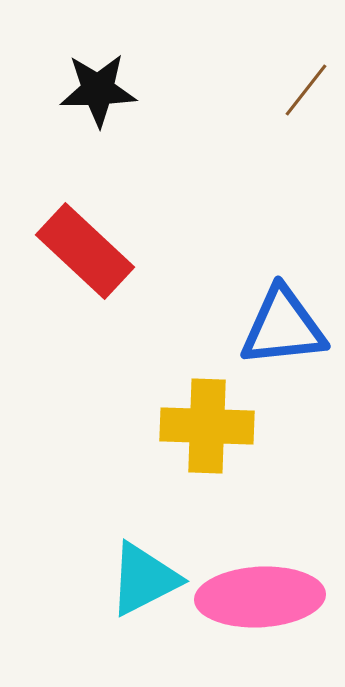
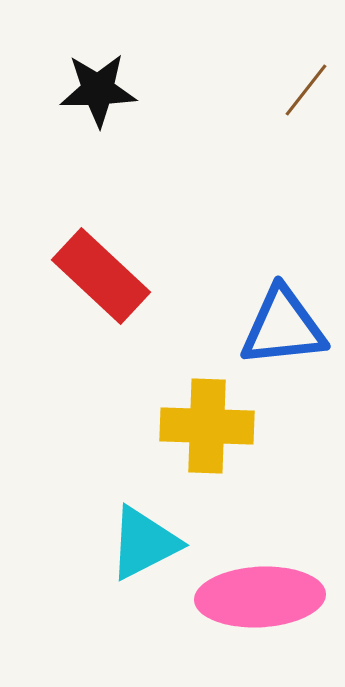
red rectangle: moved 16 px right, 25 px down
cyan triangle: moved 36 px up
